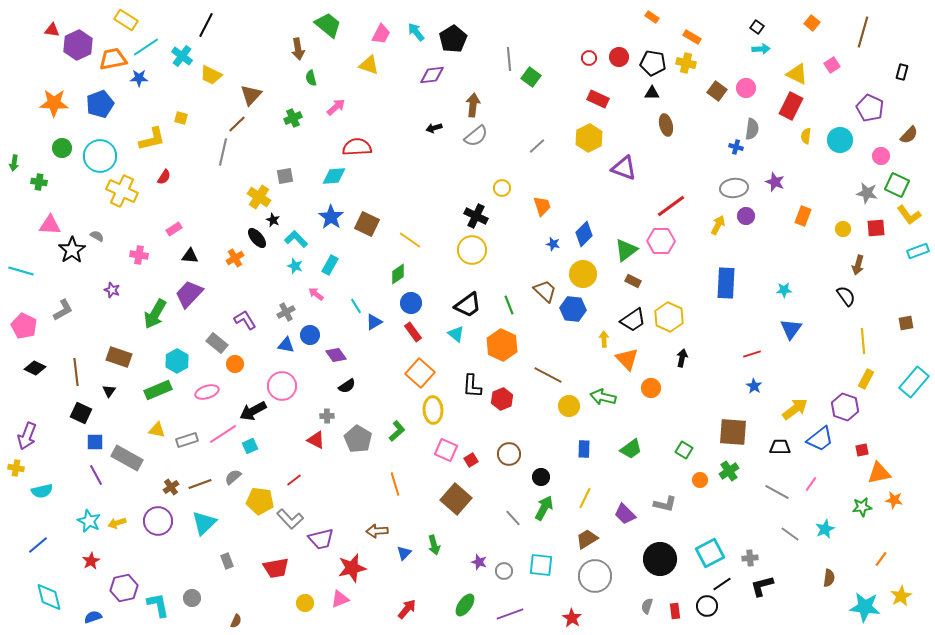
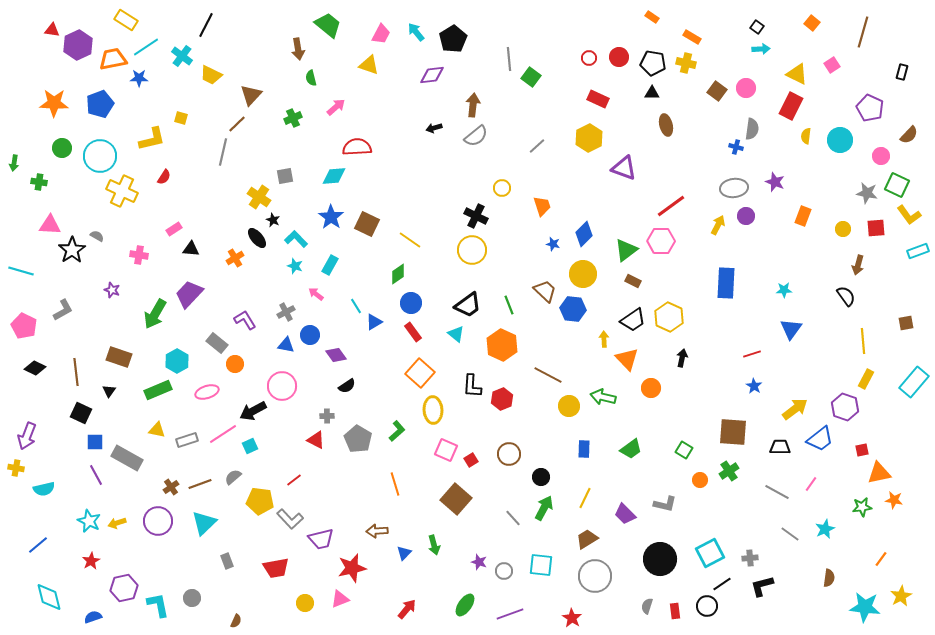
black triangle at (190, 256): moved 1 px right, 7 px up
cyan semicircle at (42, 491): moved 2 px right, 2 px up
